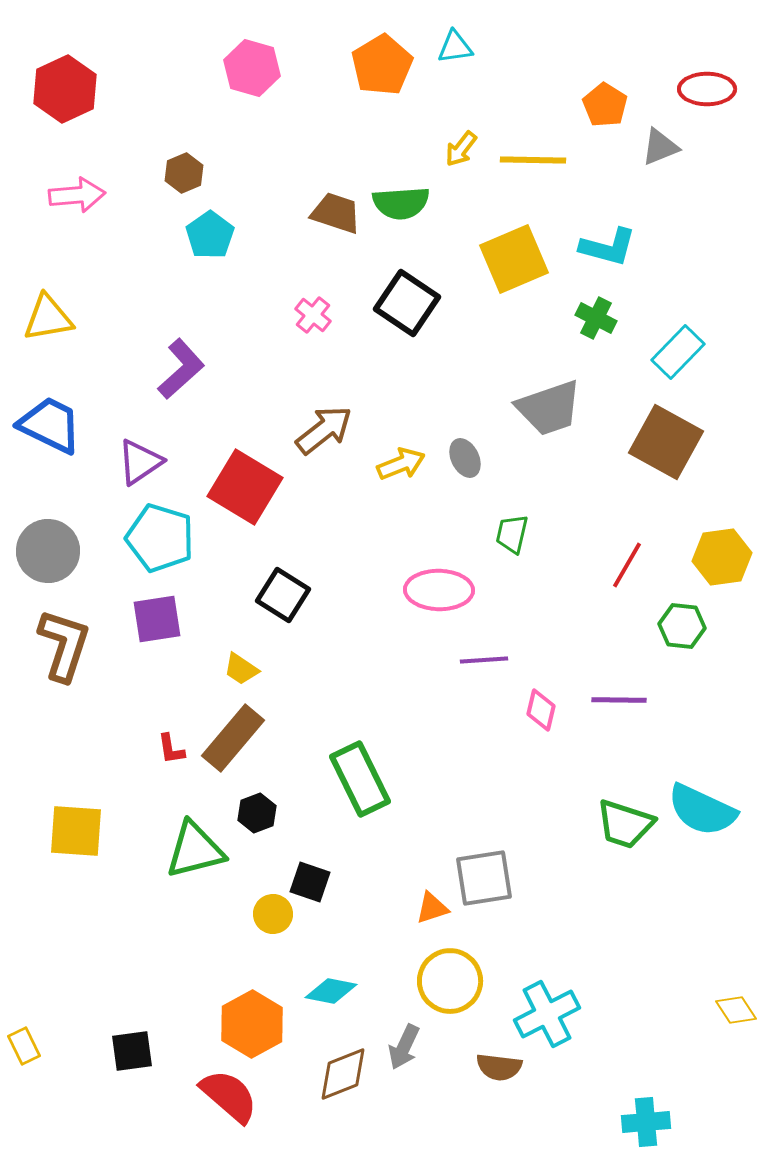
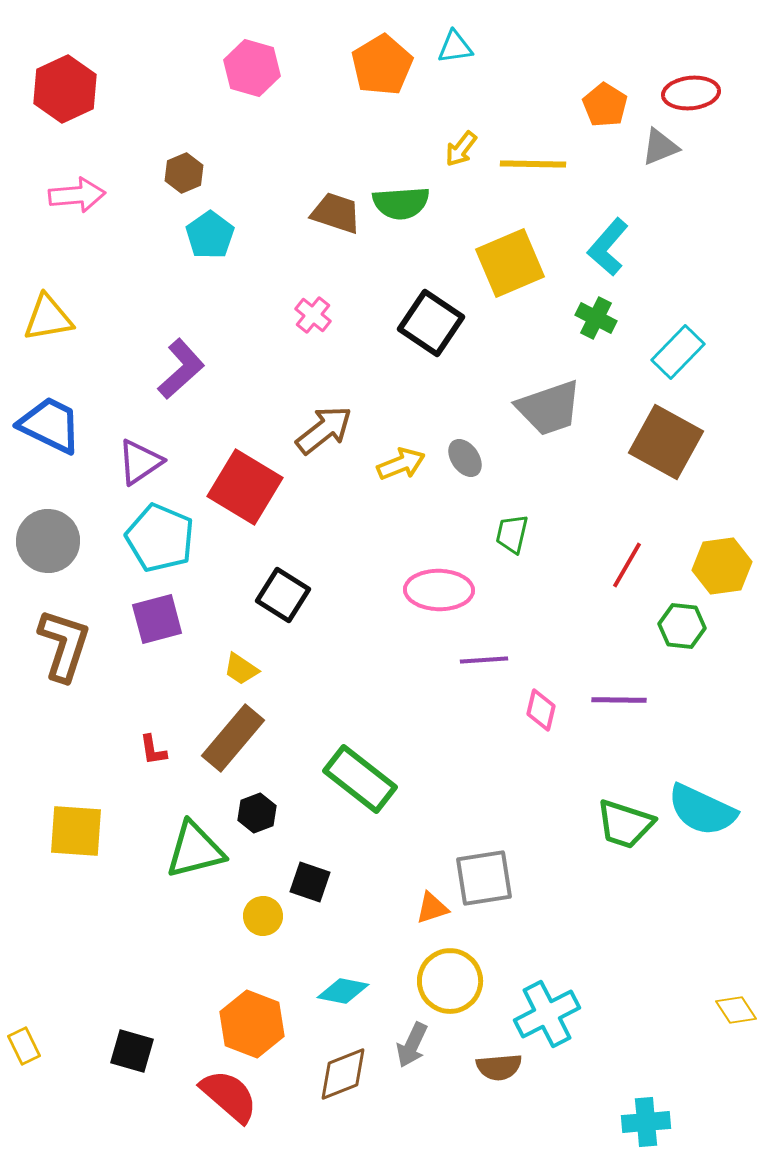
red ellipse at (707, 89): moved 16 px left, 4 px down; rotated 6 degrees counterclockwise
yellow line at (533, 160): moved 4 px down
cyan L-shape at (608, 247): rotated 116 degrees clockwise
yellow square at (514, 259): moved 4 px left, 4 px down
black square at (407, 303): moved 24 px right, 20 px down
gray ellipse at (465, 458): rotated 9 degrees counterclockwise
cyan pentagon at (160, 538): rotated 6 degrees clockwise
gray circle at (48, 551): moved 10 px up
yellow hexagon at (722, 557): moved 9 px down
purple square at (157, 619): rotated 6 degrees counterclockwise
red L-shape at (171, 749): moved 18 px left, 1 px down
green rectangle at (360, 779): rotated 26 degrees counterclockwise
yellow circle at (273, 914): moved 10 px left, 2 px down
cyan diamond at (331, 991): moved 12 px right
orange hexagon at (252, 1024): rotated 10 degrees counterclockwise
gray arrow at (404, 1047): moved 8 px right, 2 px up
black square at (132, 1051): rotated 24 degrees clockwise
brown semicircle at (499, 1067): rotated 12 degrees counterclockwise
